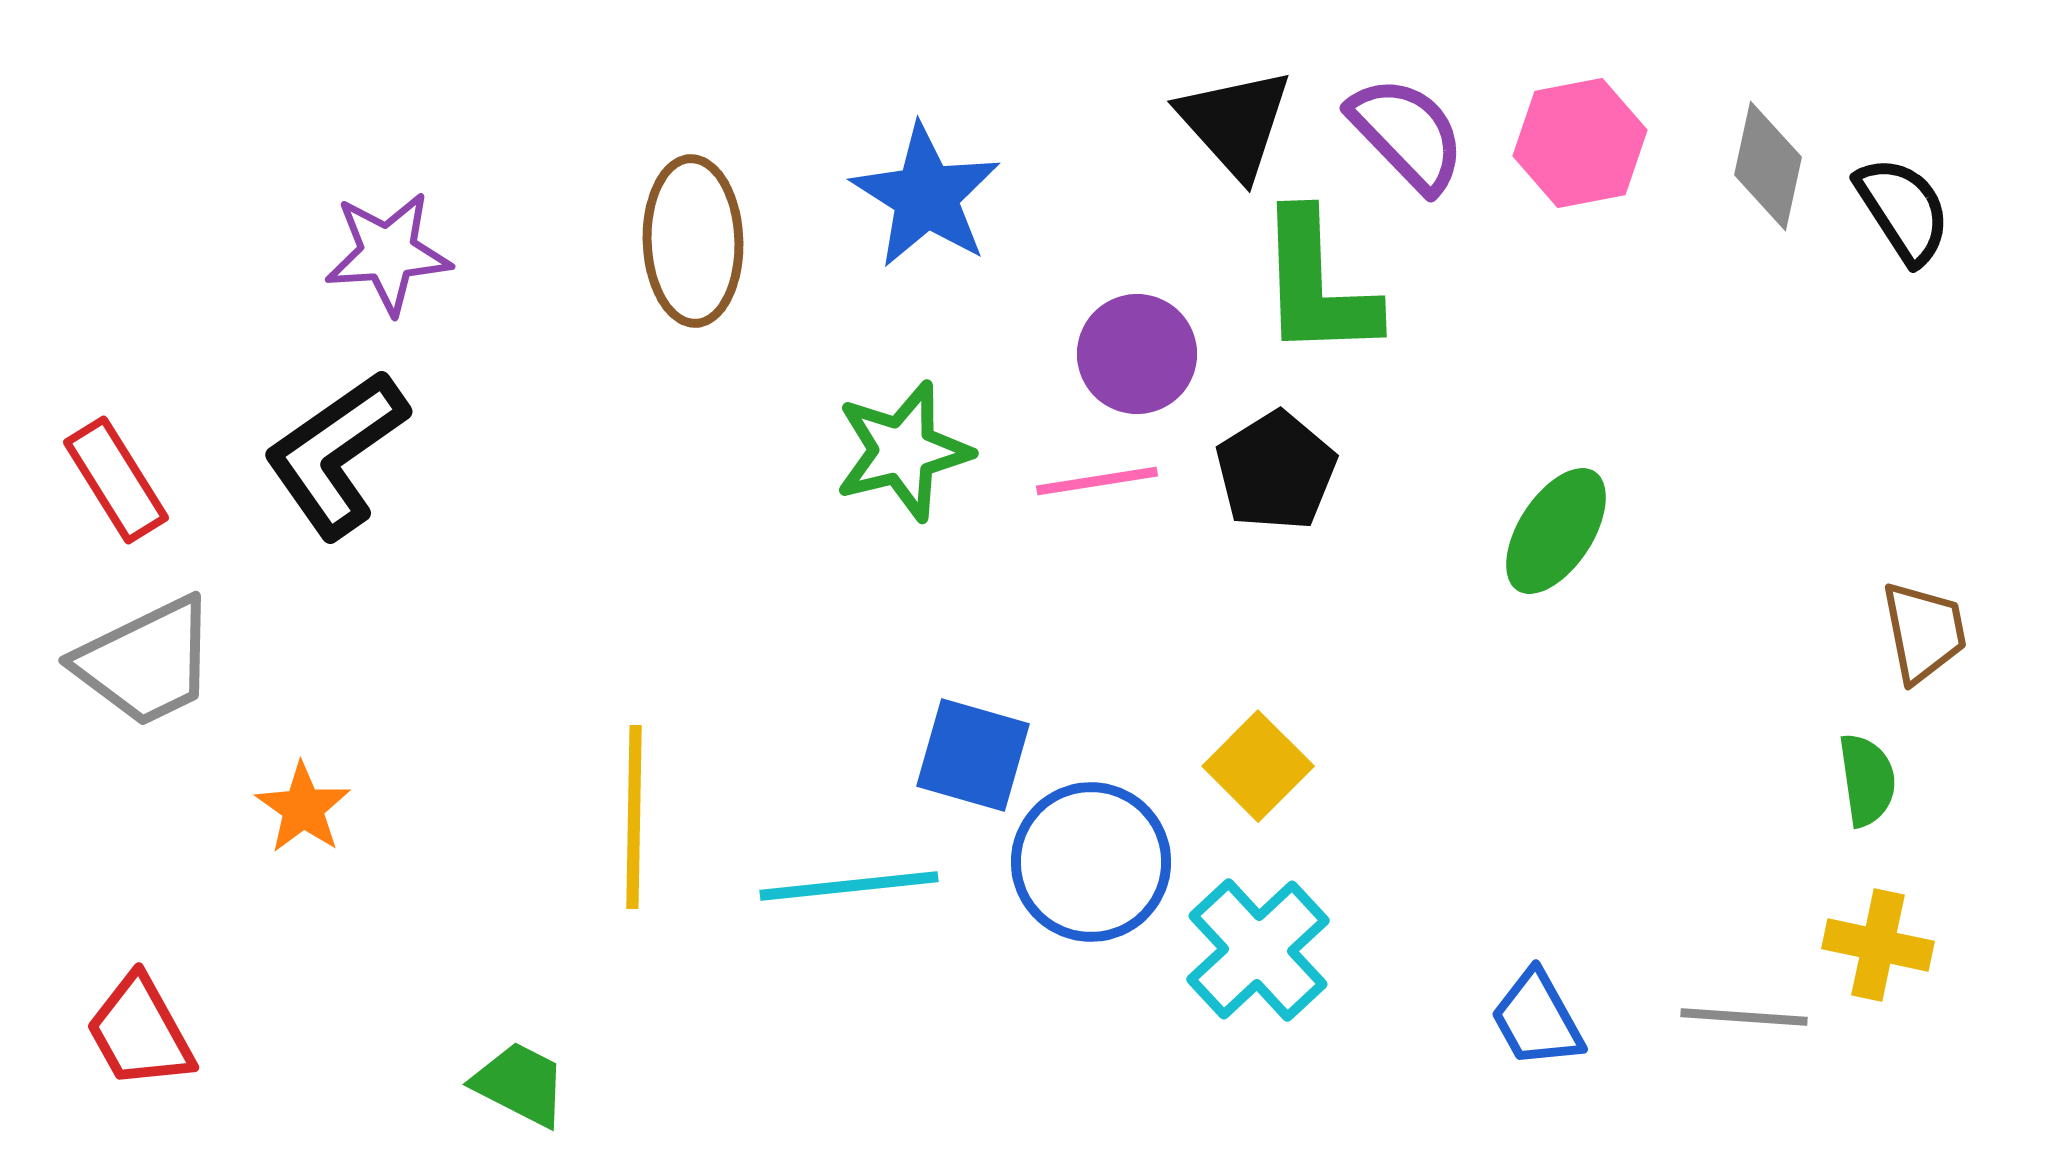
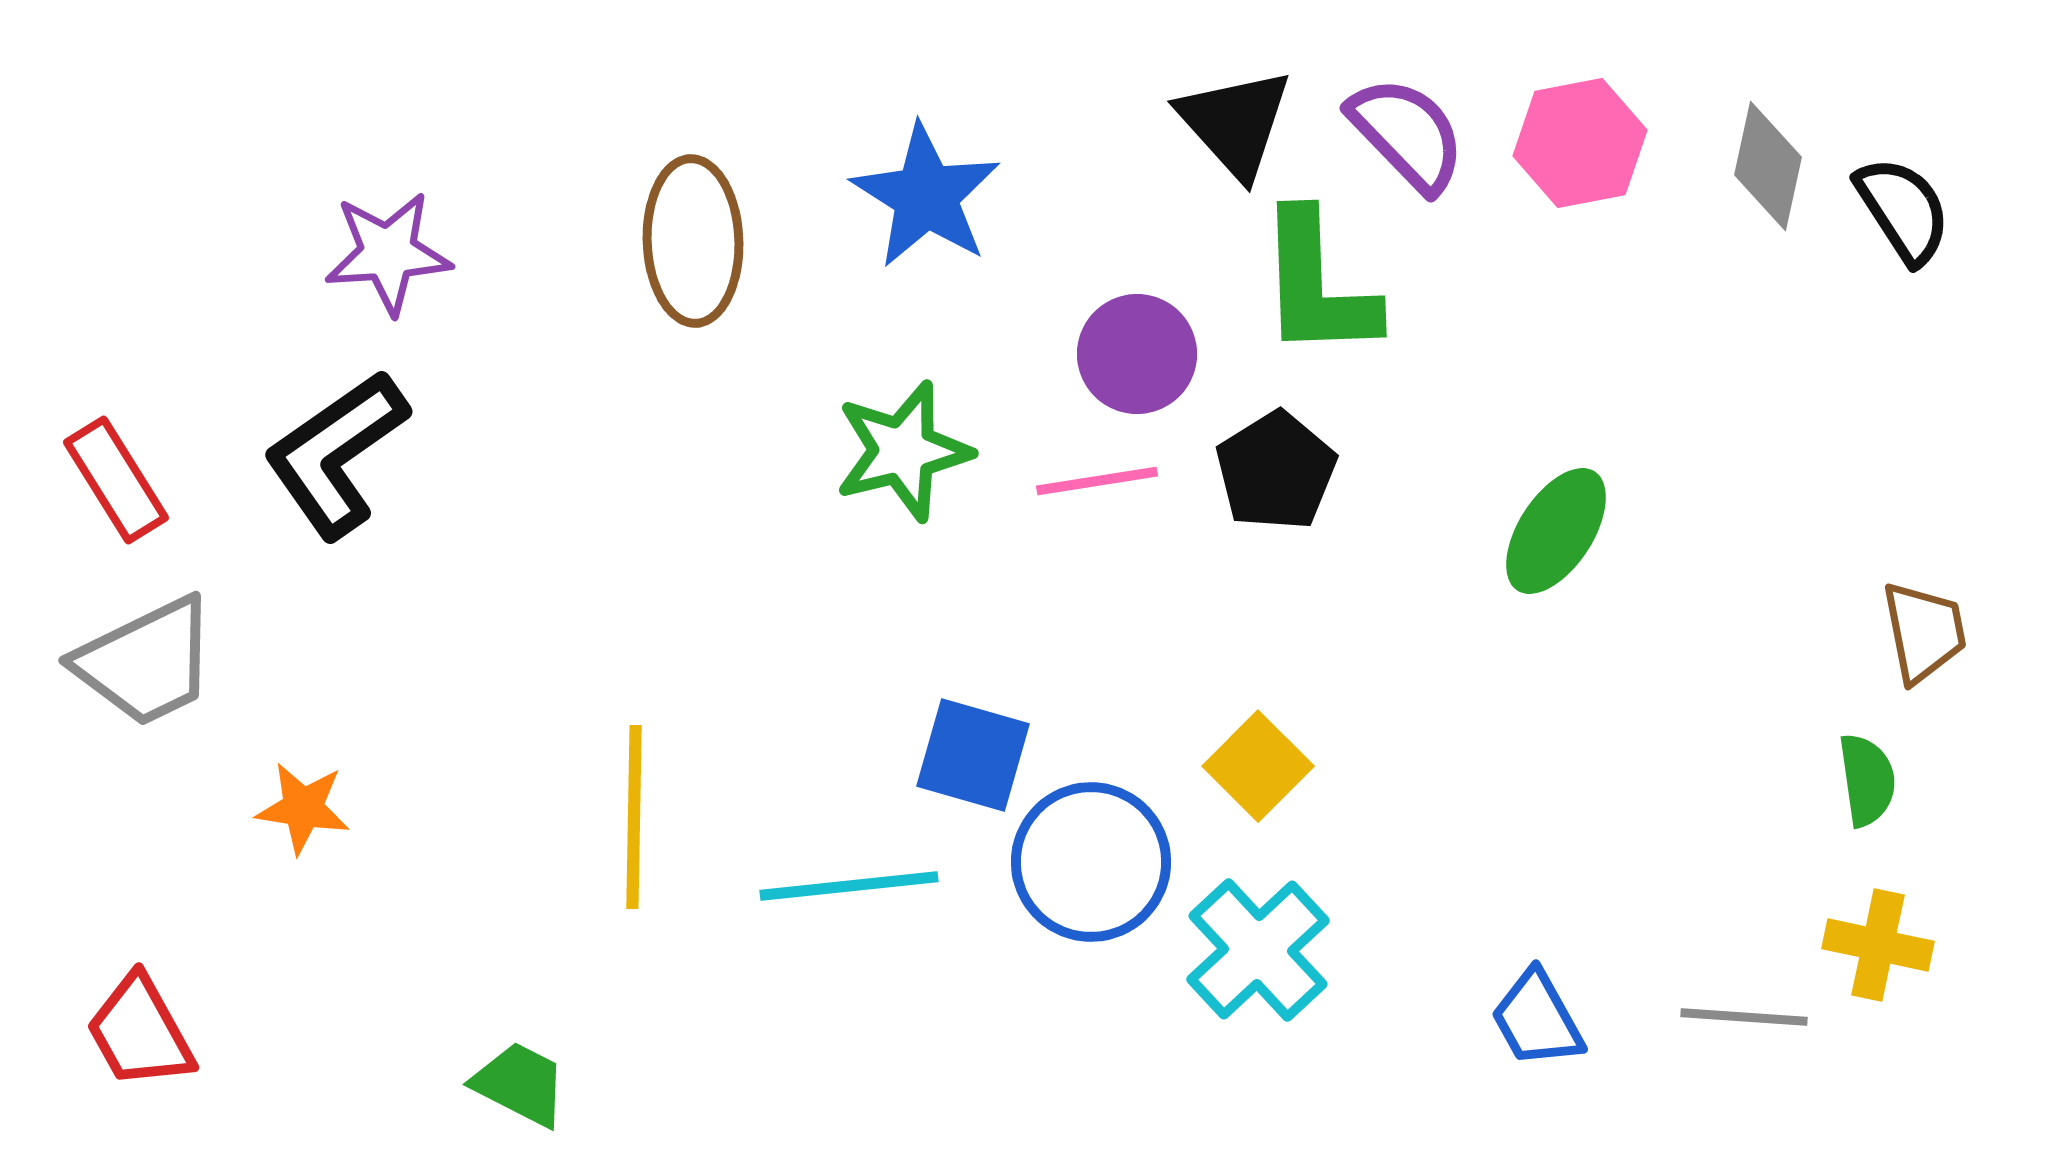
orange star: rotated 26 degrees counterclockwise
